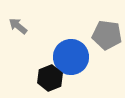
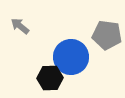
gray arrow: moved 2 px right
black hexagon: rotated 20 degrees clockwise
